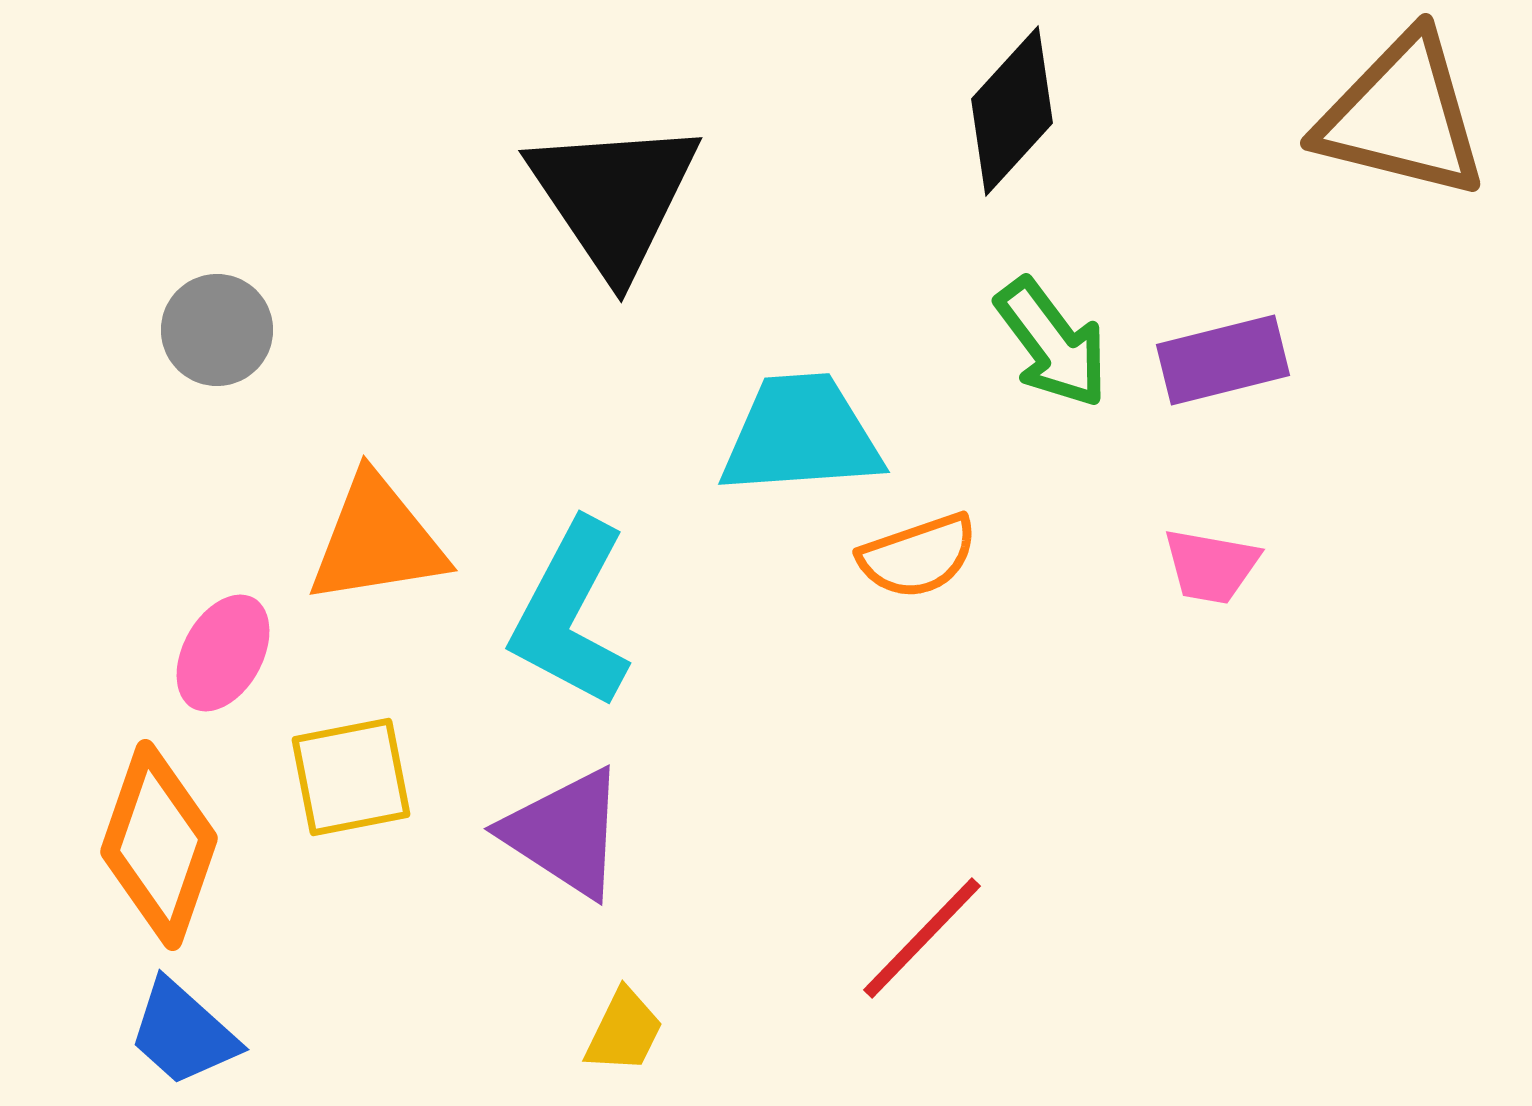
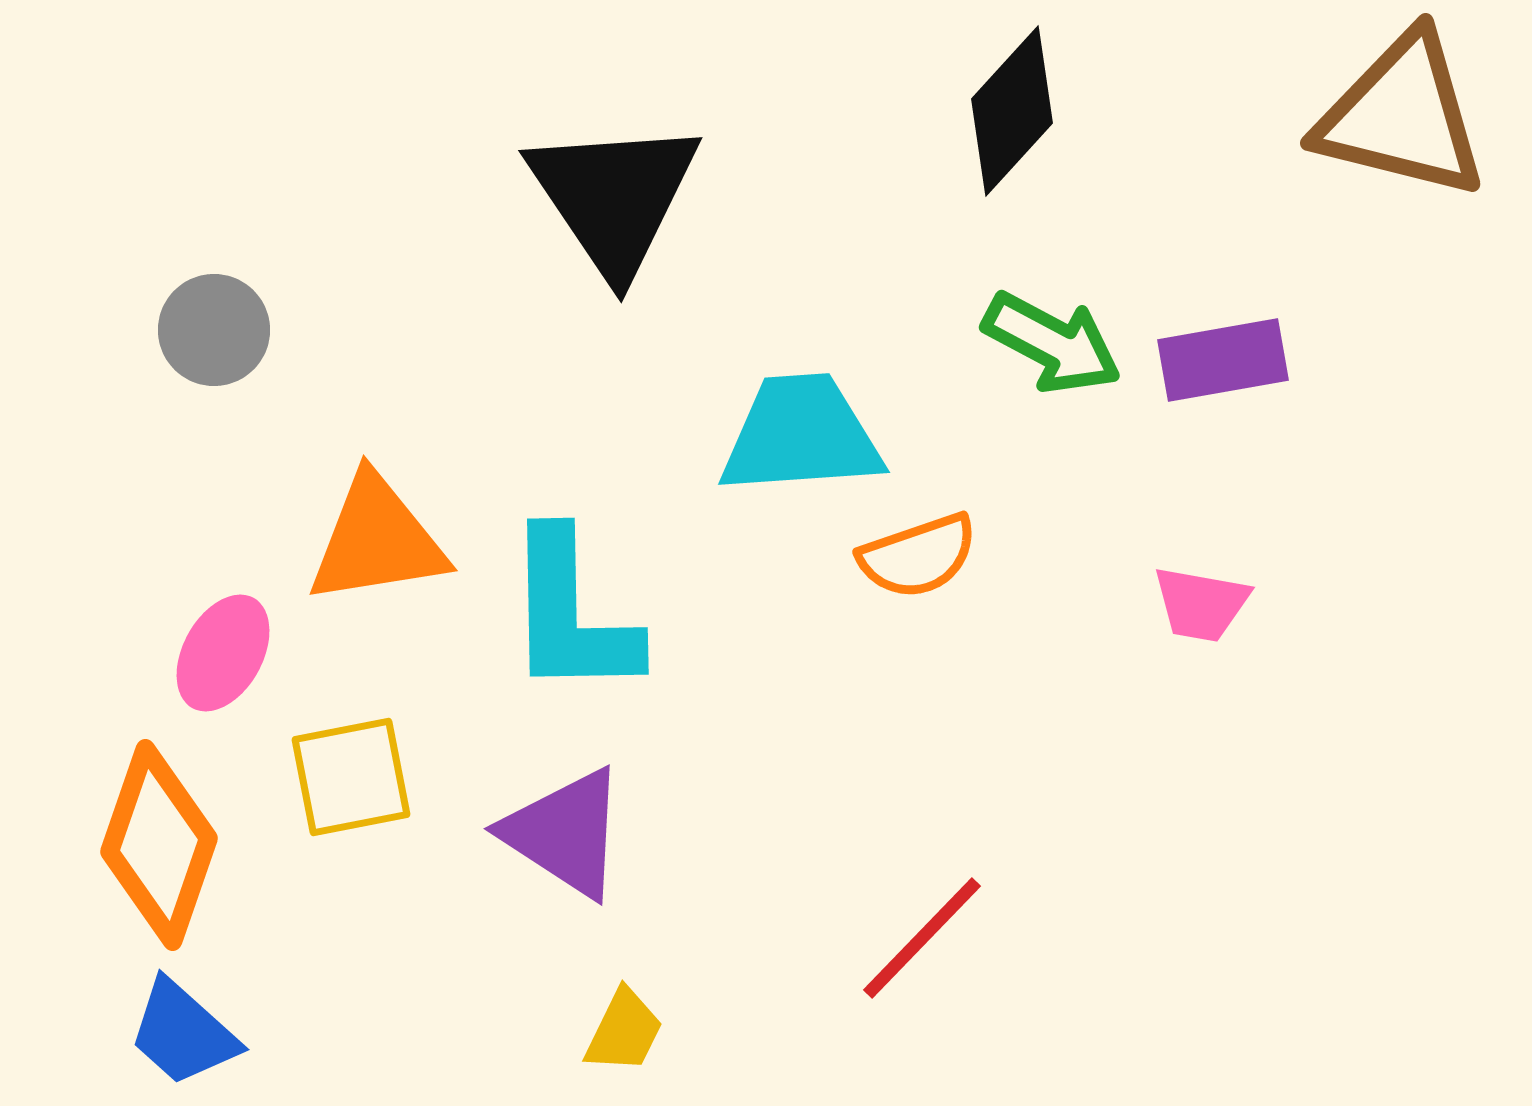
gray circle: moved 3 px left
green arrow: rotated 25 degrees counterclockwise
purple rectangle: rotated 4 degrees clockwise
pink trapezoid: moved 10 px left, 38 px down
cyan L-shape: rotated 29 degrees counterclockwise
